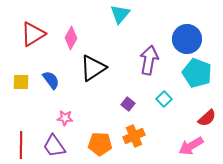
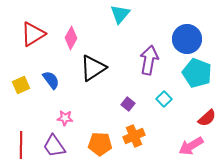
yellow square: moved 3 px down; rotated 24 degrees counterclockwise
